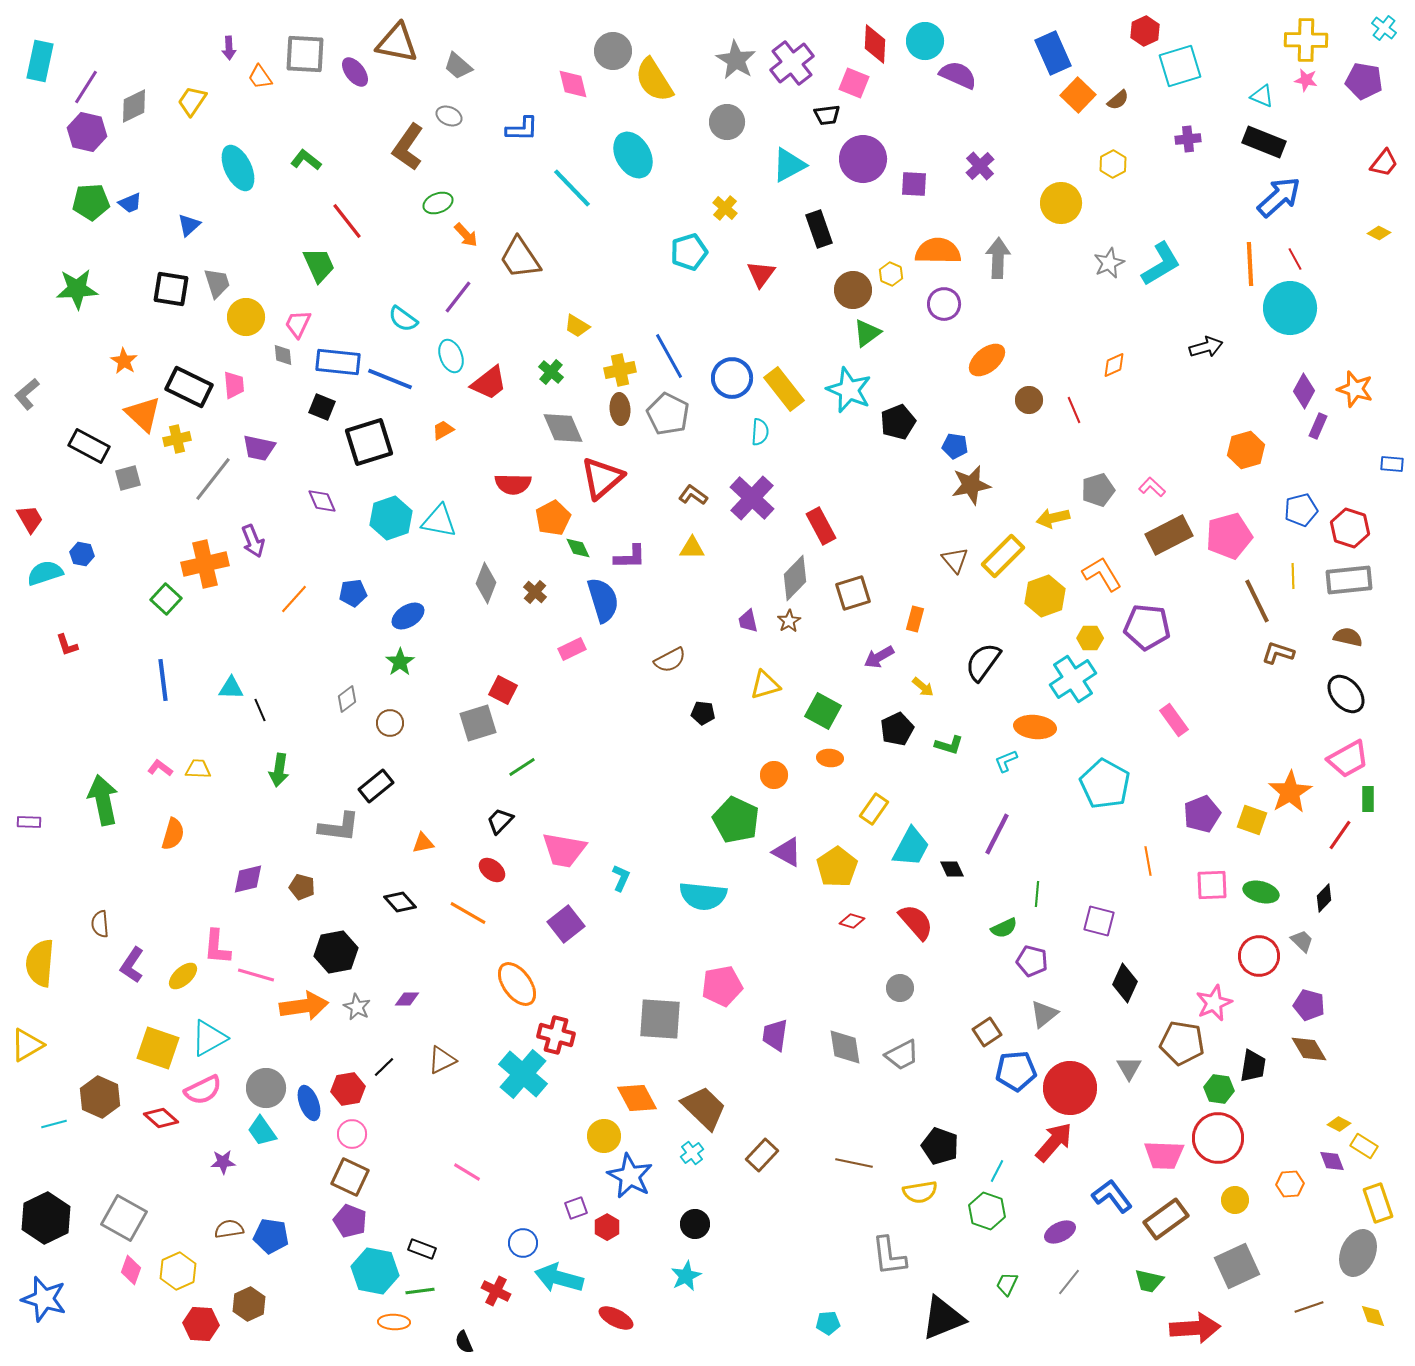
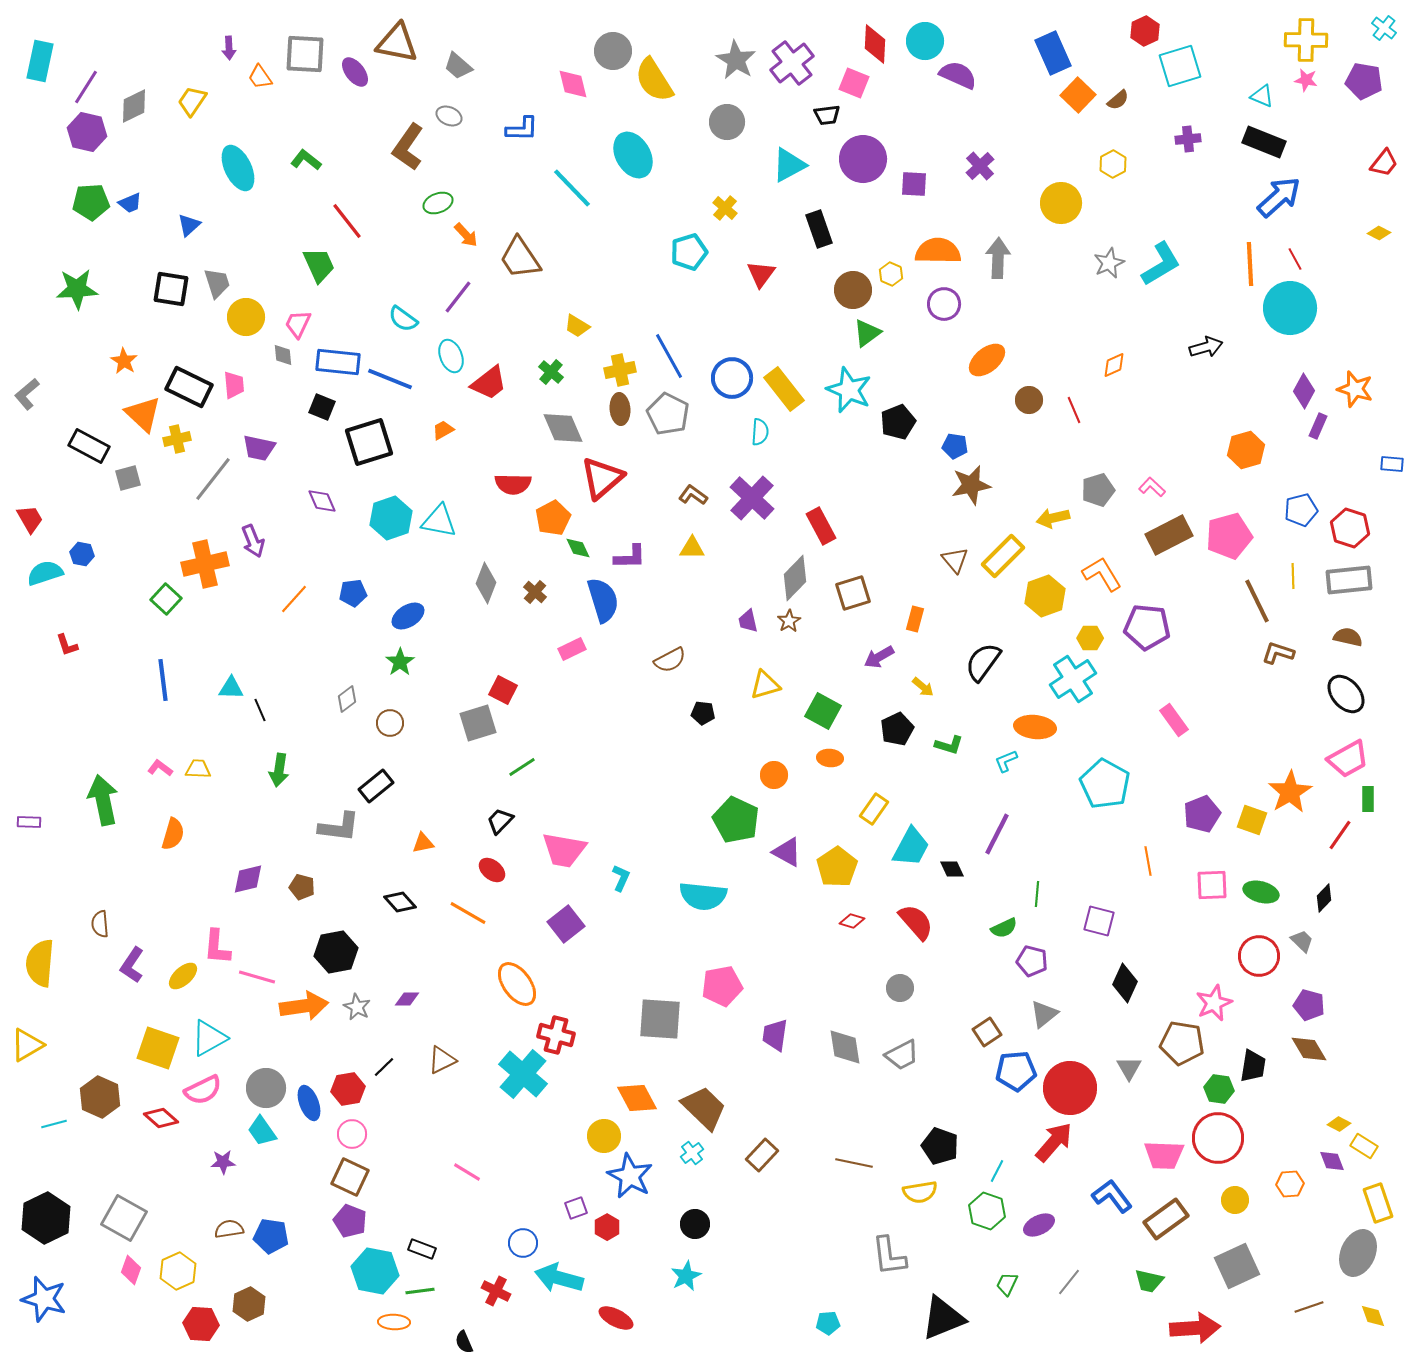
pink line at (256, 975): moved 1 px right, 2 px down
purple ellipse at (1060, 1232): moved 21 px left, 7 px up
